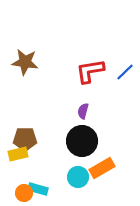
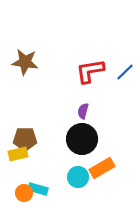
black circle: moved 2 px up
